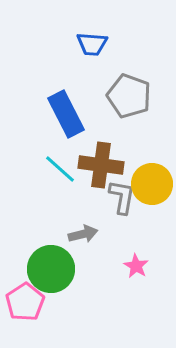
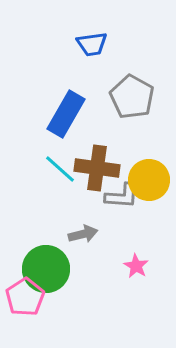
blue trapezoid: rotated 12 degrees counterclockwise
gray pentagon: moved 3 px right, 1 px down; rotated 9 degrees clockwise
blue rectangle: rotated 57 degrees clockwise
brown cross: moved 4 px left, 3 px down
yellow circle: moved 3 px left, 4 px up
gray L-shape: moved 1 px up; rotated 84 degrees clockwise
green circle: moved 5 px left
pink pentagon: moved 5 px up
